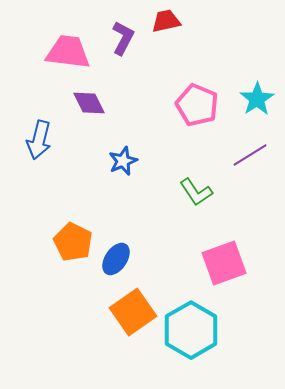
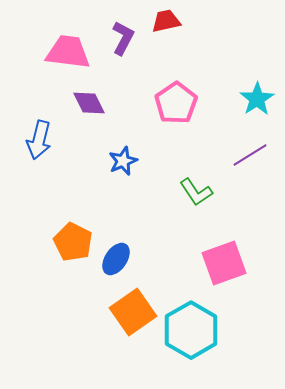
pink pentagon: moved 21 px left, 2 px up; rotated 15 degrees clockwise
